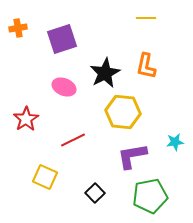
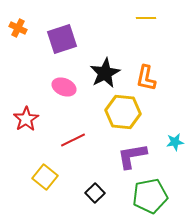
orange cross: rotated 36 degrees clockwise
orange L-shape: moved 12 px down
yellow square: rotated 15 degrees clockwise
